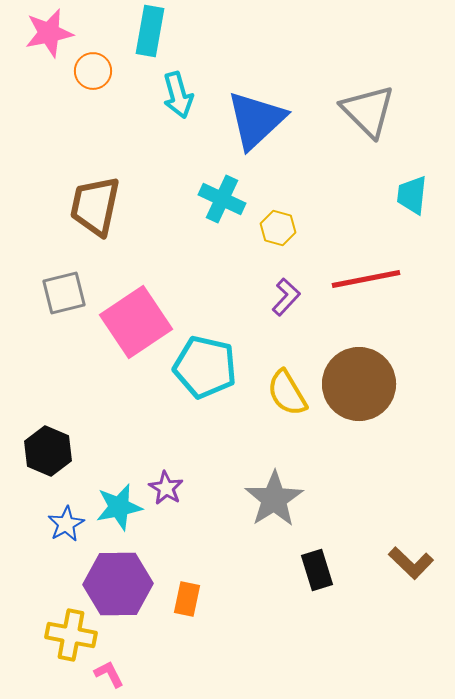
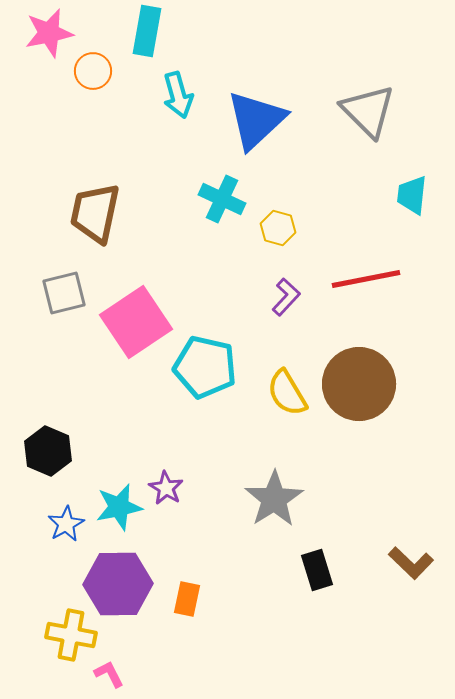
cyan rectangle: moved 3 px left
brown trapezoid: moved 7 px down
